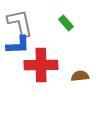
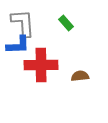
gray L-shape: moved 3 px right; rotated 8 degrees clockwise
